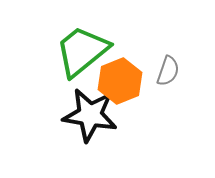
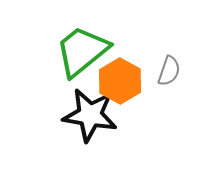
gray semicircle: moved 1 px right
orange hexagon: rotated 9 degrees counterclockwise
